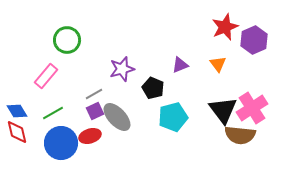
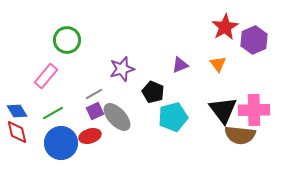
red star: rotated 8 degrees counterclockwise
black pentagon: moved 4 px down
pink cross: moved 2 px right, 2 px down; rotated 32 degrees clockwise
